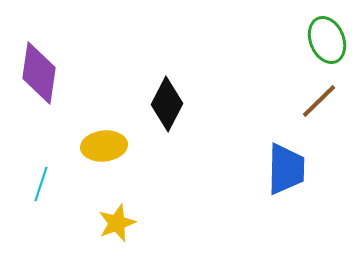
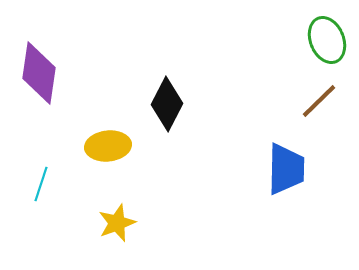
yellow ellipse: moved 4 px right
